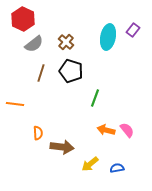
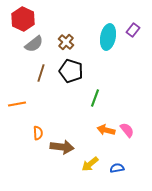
orange line: moved 2 px right; rotated 18 degrees counterclockwise
